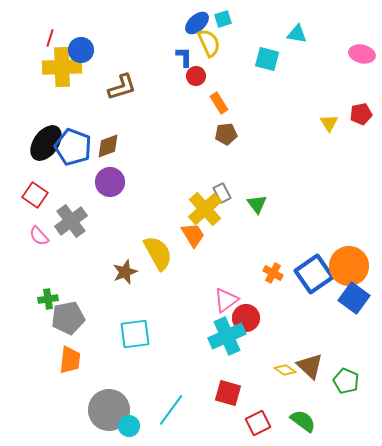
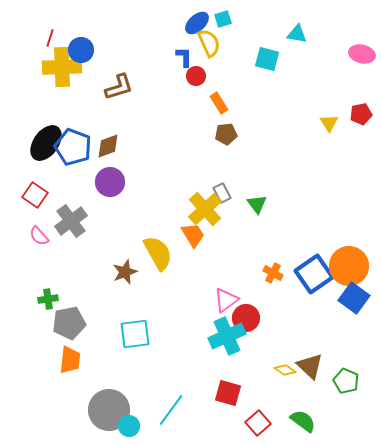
brown L-shape at (122, 87): moved 3 px left
gray pentagon at (68, 318): moved 1 px right, 5 px down
red square at (258, 423): rotated 15 degrees counterclockwise
